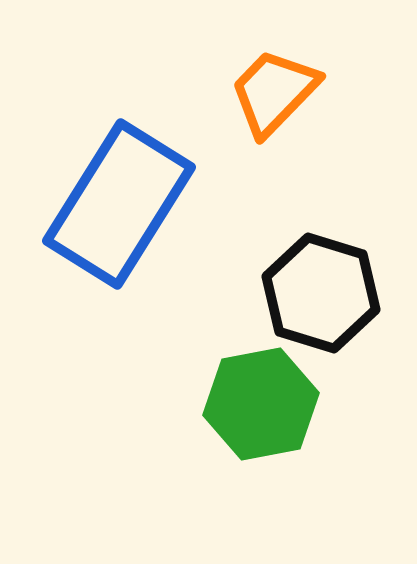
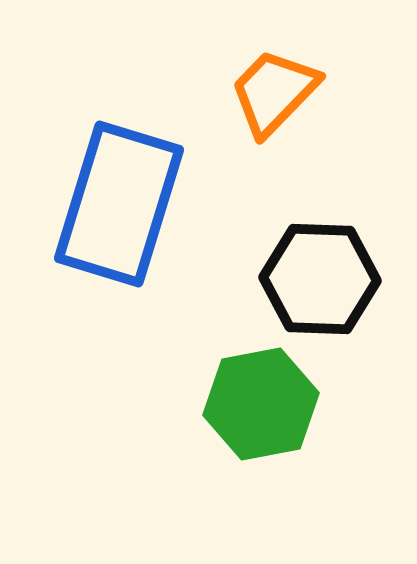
blue rectangle: rotated 15 degrees counterclockwise
black hexagon: moved 1 px left, 14 px up; rotated 15 degrees counterclockwise
